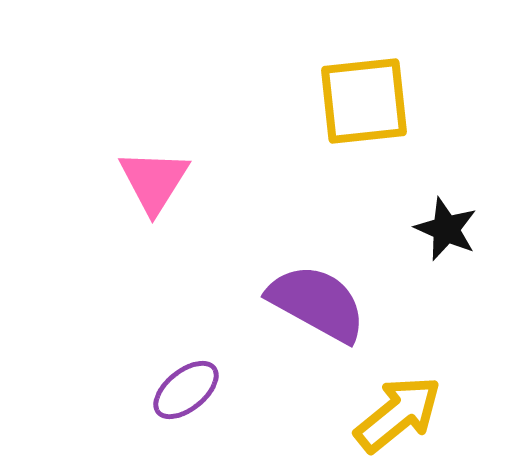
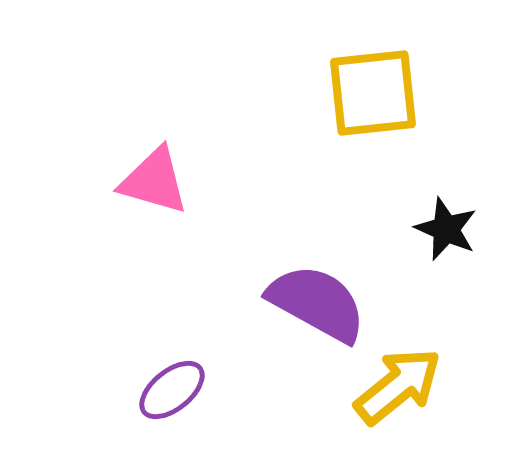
yellow square: moved 9 px right, 8 px up
pink triangle: rotated 46 degrees counterclockwise
purple ellipse: moved 14 px left
yellow arrow: moved 28 px up
